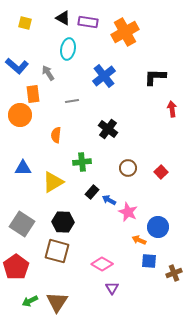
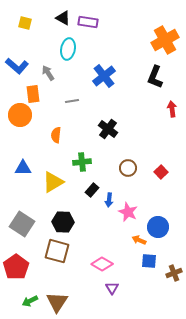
orange cross: moved 40 px right, 8 px down
black L-shape: rotated 70 degrees counterclockwise
black rectangle: moved 2 px up
blue arrow: rotated 112 degrees counterclockwise
